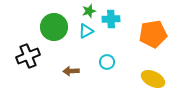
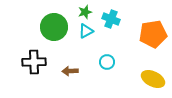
green star: moved 4 px left, 1 px down
cyan cross: rotated 24 degrees clockwise
black cross: moved 6 px right, 6 px down; rotated 20 degrees clockwise
brown arrow: moved 1 px left
